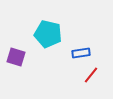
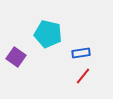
purple square: rotated 18 degrees clockwise
red line: moved 8 px left, 1 px down
